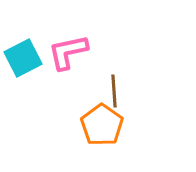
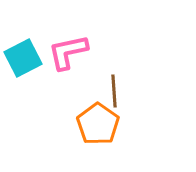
orange pentagon: moved 4 px left, 1 px up
